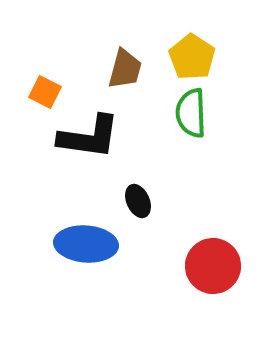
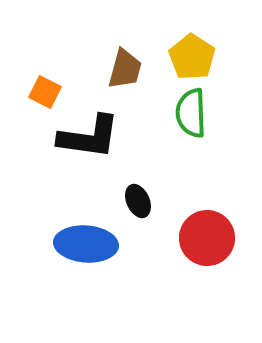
red circle: moved 6 px left, 28 px up
